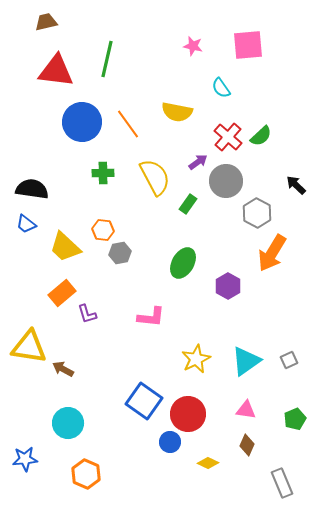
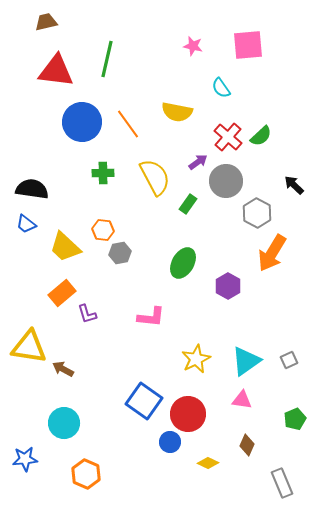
black arrow at (296, 185): moved 2 px left
pink triangle at (246, 410): moved 4 px left, 10 px up
cyan circle at (68, 423): moved 4 px left
